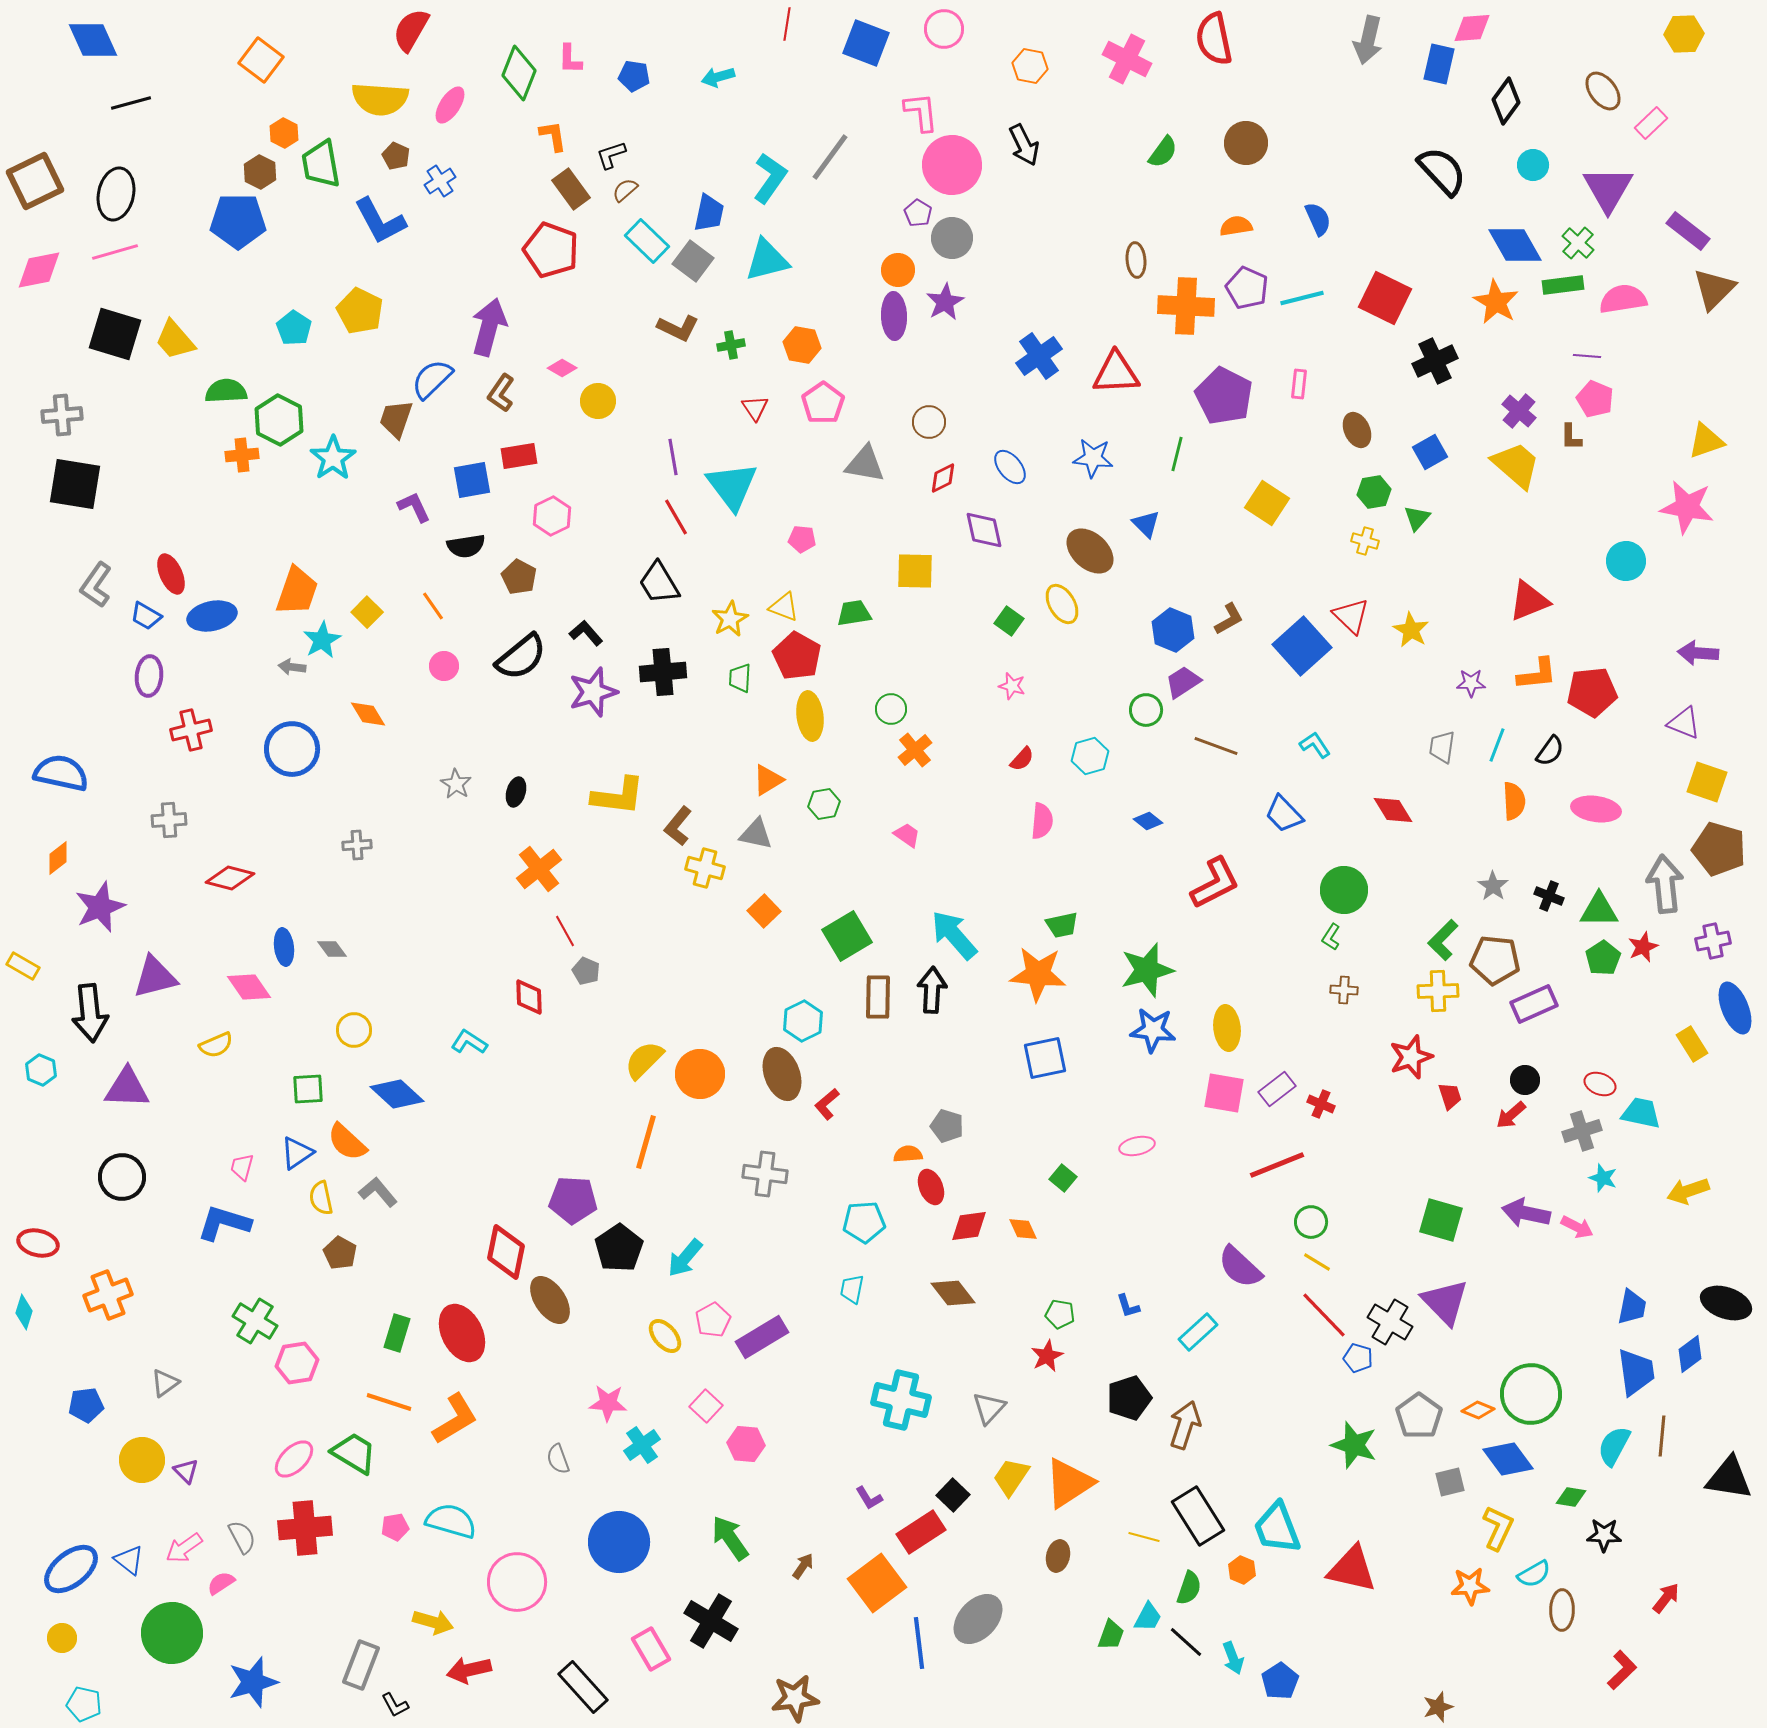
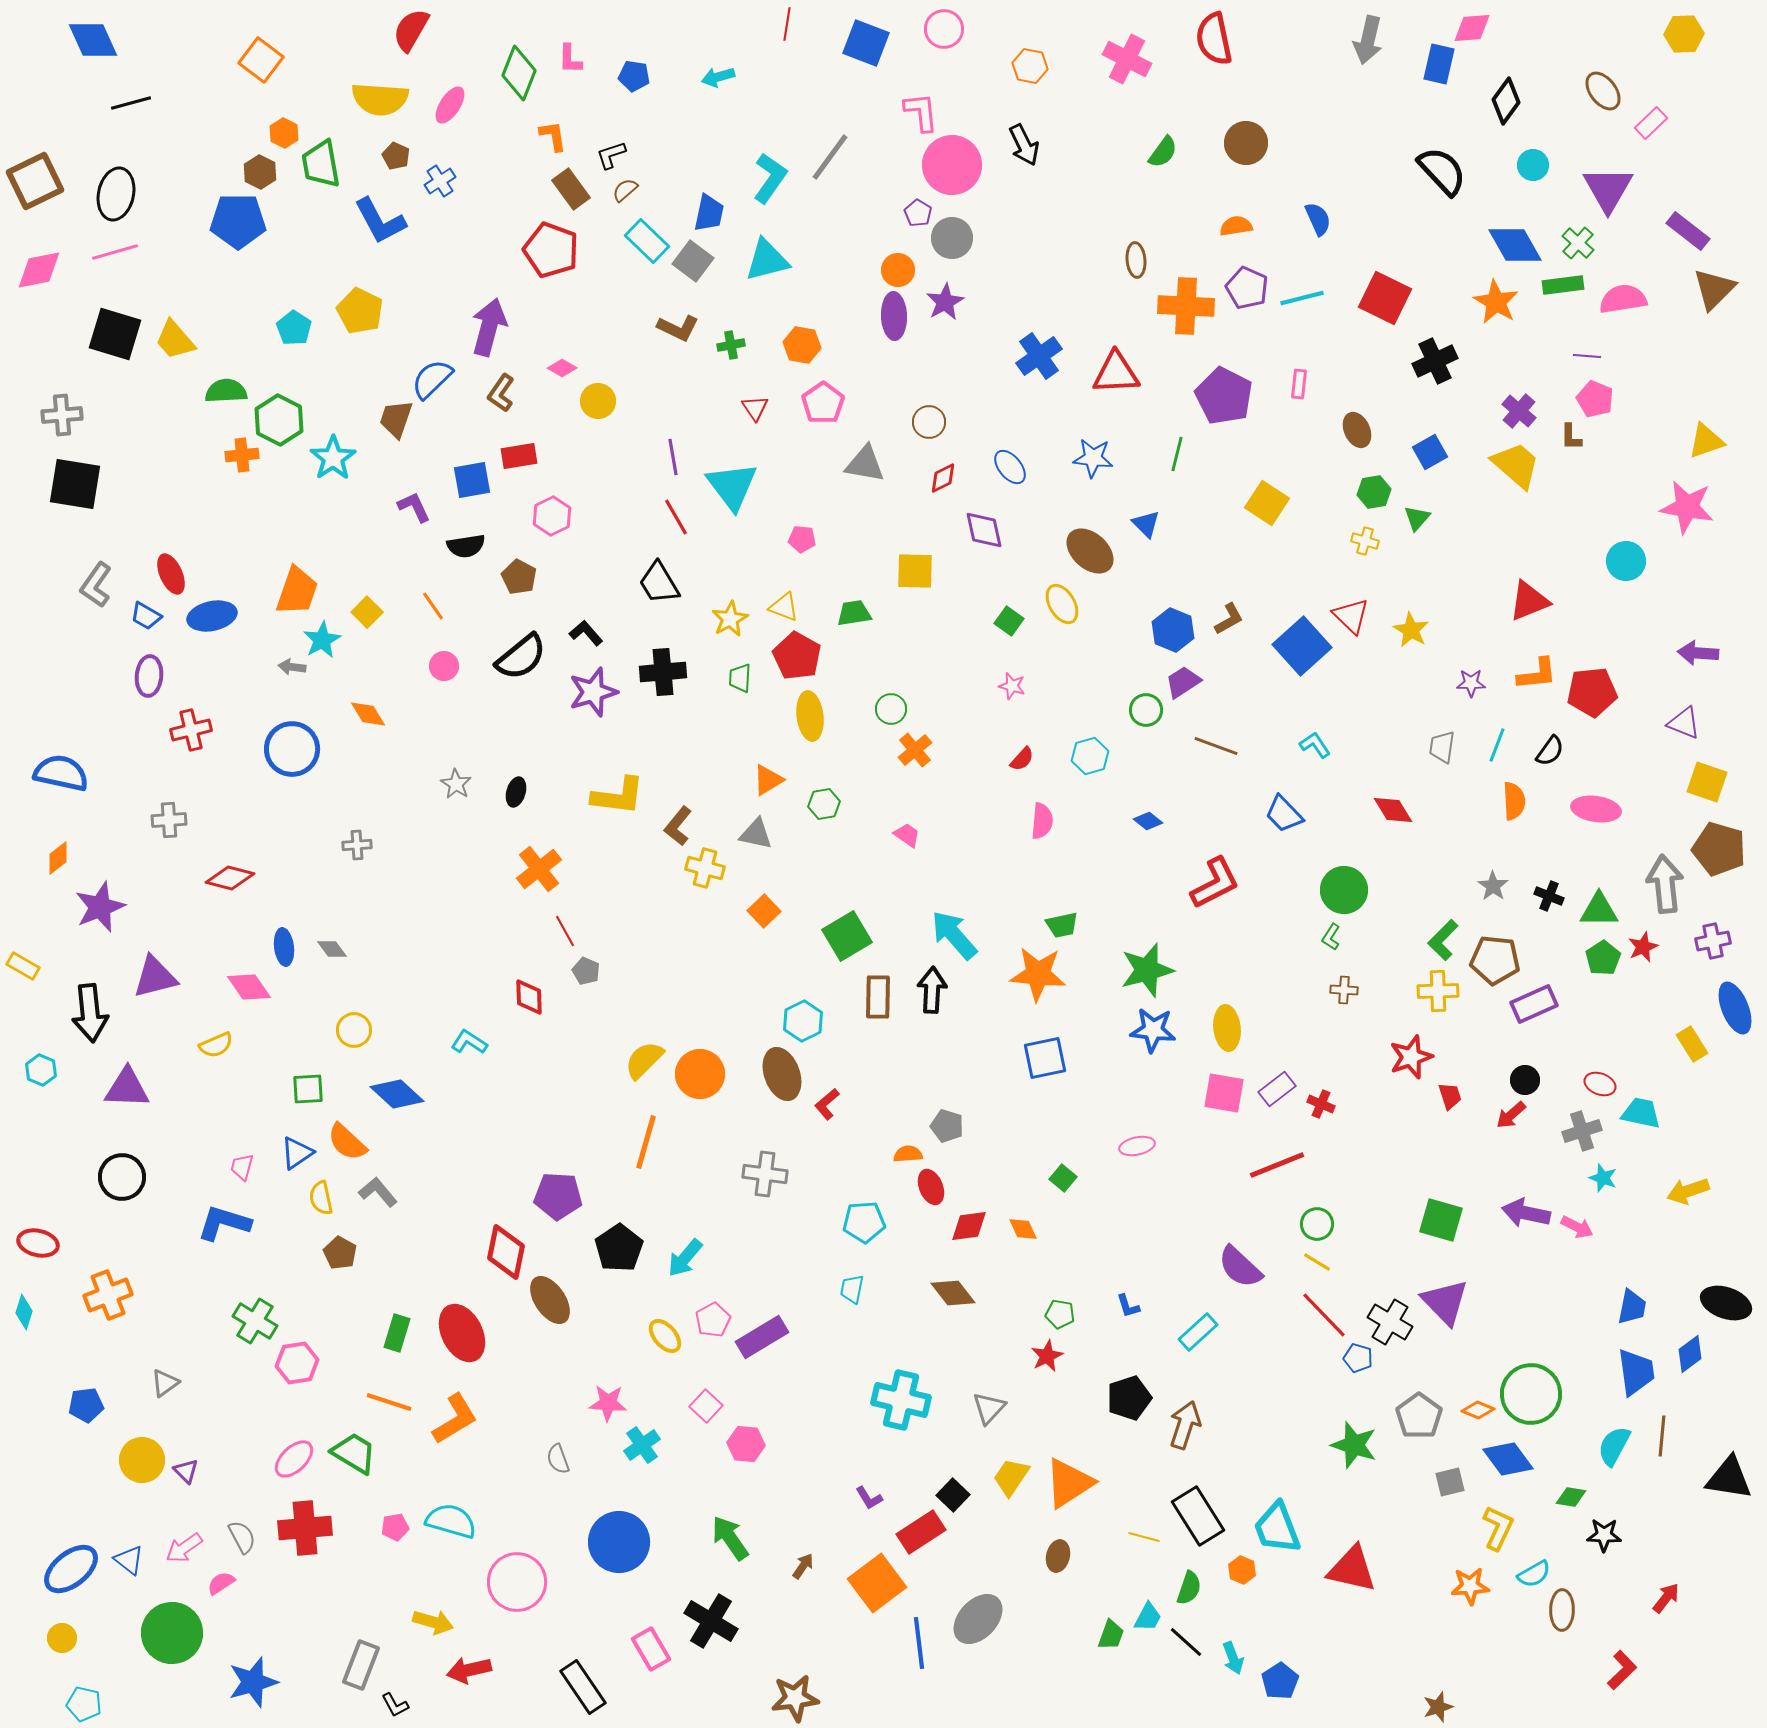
purple pentagon at (573, 1200): moved 15 px left, 4 px up
green circle at (1311, 1222): moved 6 px right, 2 px down
black rectangle at (583, 1687): rotated 8 degrees clockwise
